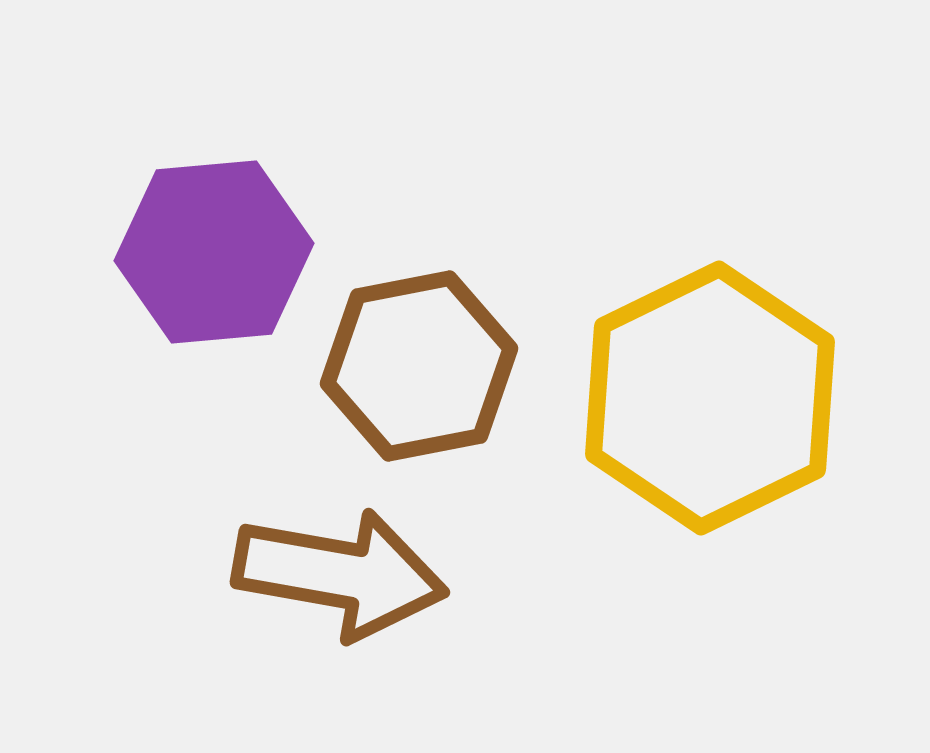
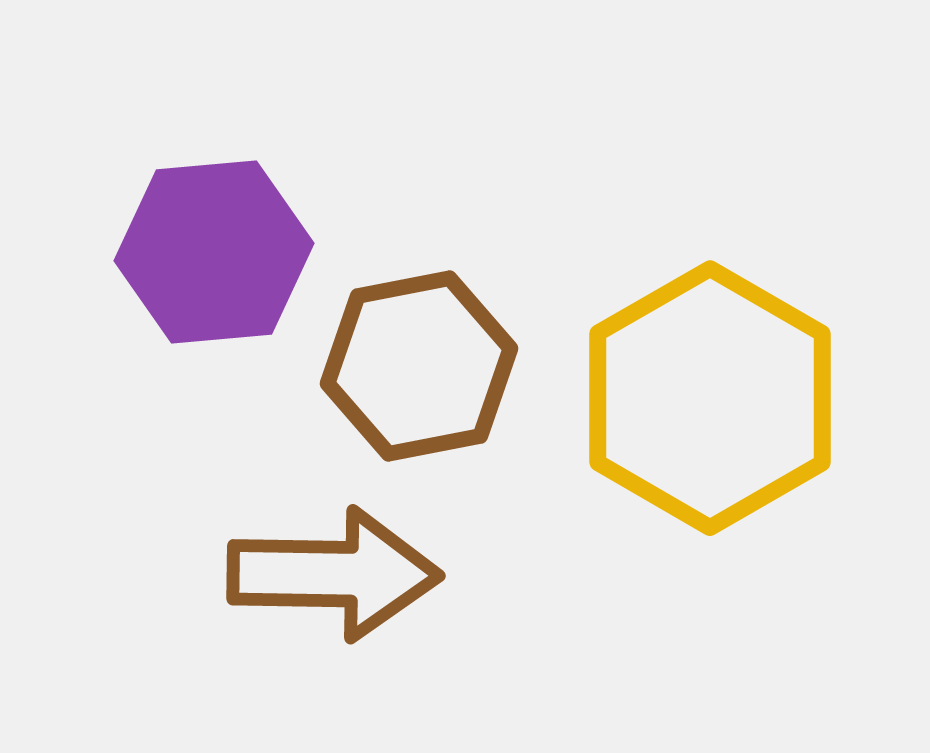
yellow hexagon: rotated 4 degrees counterclockwise
brown arrow: moved 6 px left; rotated 9 degrees counterclockwise
